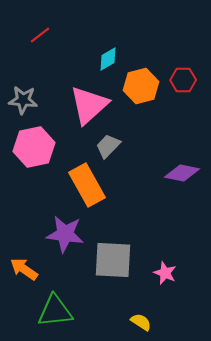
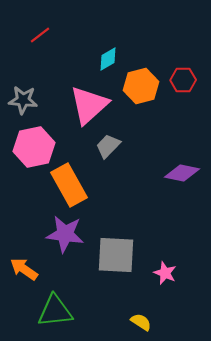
orange rectangle: moved 18 px left
gray square: moved 3 px right, 5 px up
